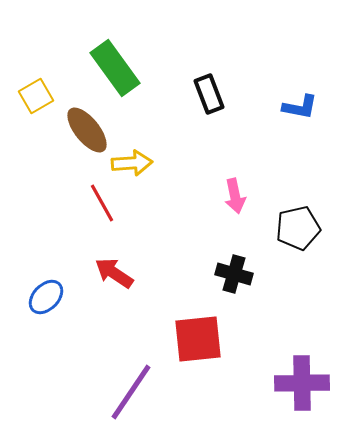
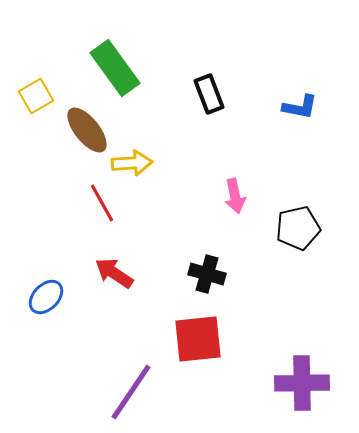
black cross: moved 27 px left
